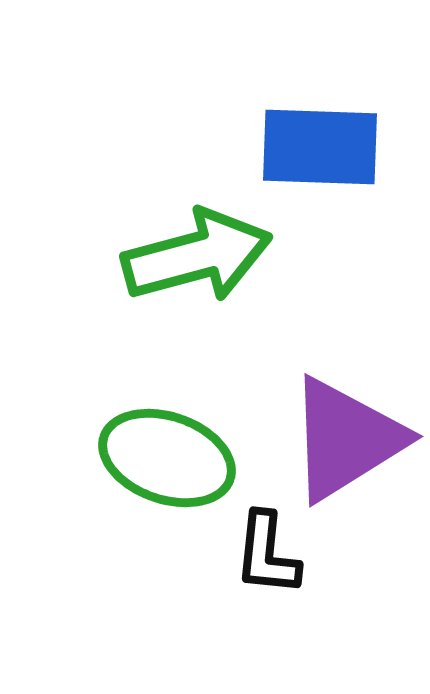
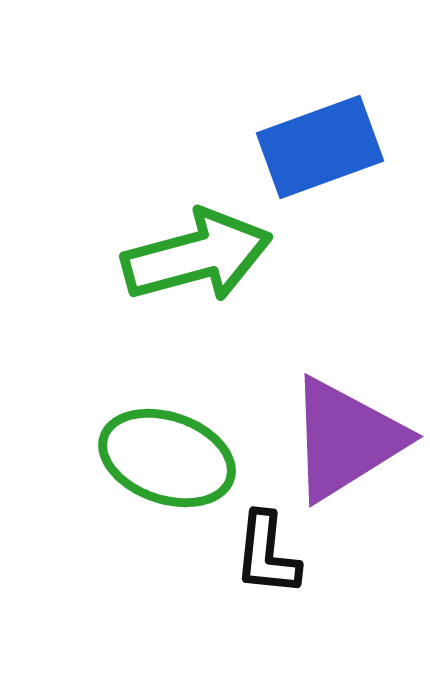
blue rectangle: rotated 22 degrees counterclockwise
